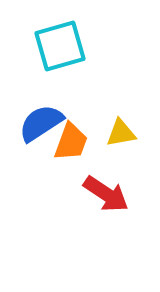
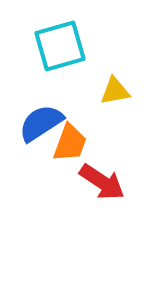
yellow triangle: moved 6 px left, 42 px up
orange trapezoid: moved 1 px left, 1 px down
red arrow: moved 4 px left, 12 px up
